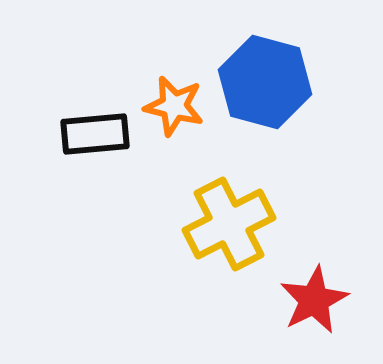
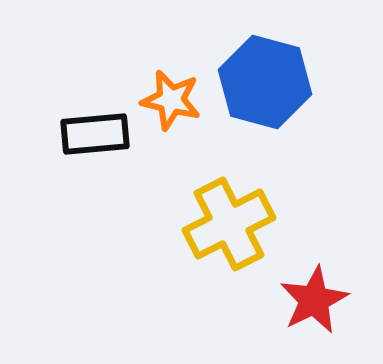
orange star: moved 3 px left, 6 px up
